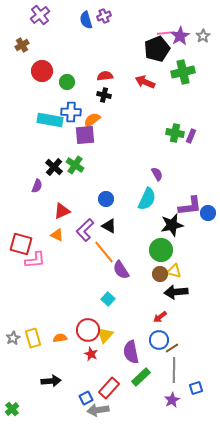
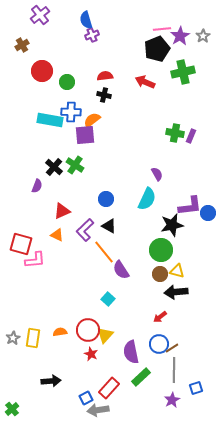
purple cross at (104, 16): moved 12 px left, 19 px down
pink line at (166, 33): moved 4 px left, 4 px up
yellow triangle at (174, 271): moved 3 px right
yellow rectangle at (33, 338): rotated 24 degrees clockwise
orange semicircle at (60, 338): moved 6 px up
blue circle at (159, 340): moved 4 px down
